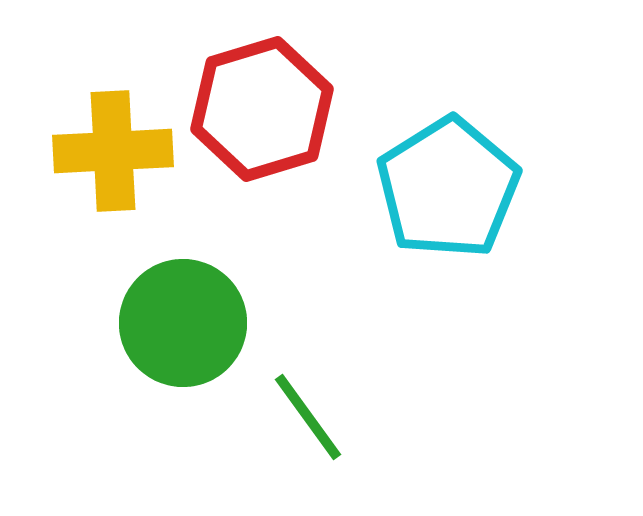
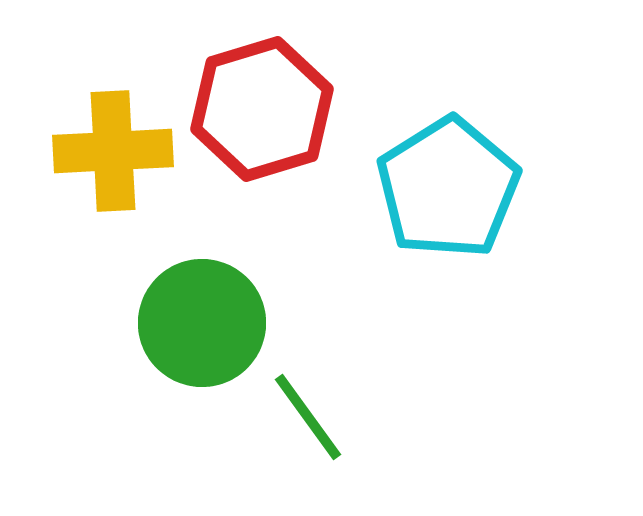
green circle: moved 19 px right
